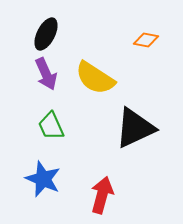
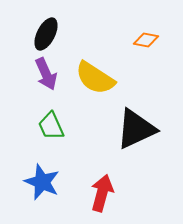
black triangle: moved 1 px right, 1 px down
blue star: moved 1 px left, 3 px down
red arrow: moved 2 px up
